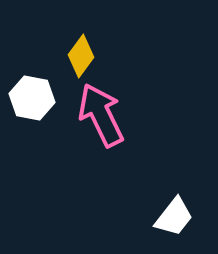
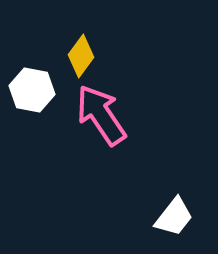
white hexagon: moved 8 px up
pink arrow: rotated 8 degrees counterclockwise
